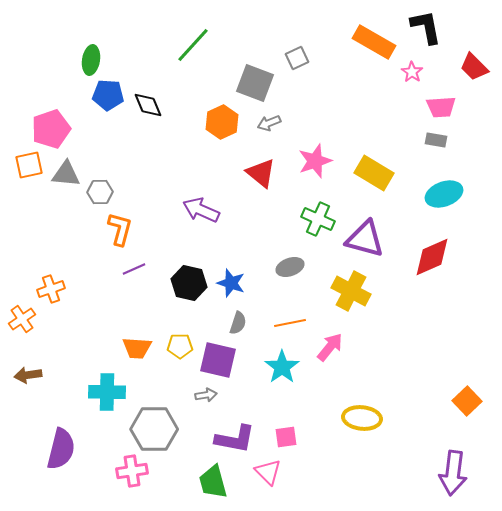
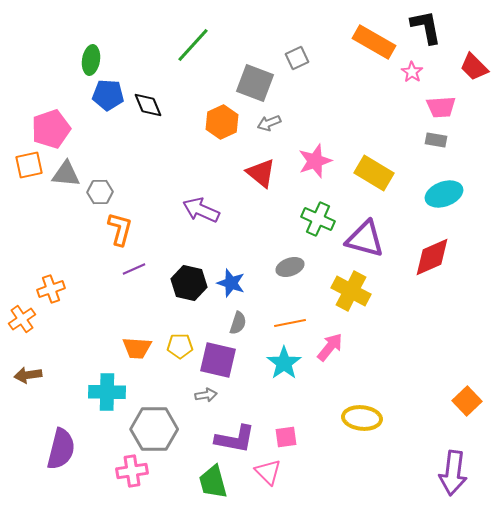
cyan star at (282, 367): moved 2 px right, 4 px up
